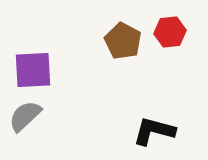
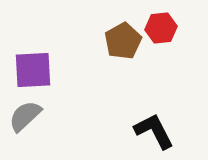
red hexagon: moved 9 px left, 4 px up
brown pentagon: rotated 15 degrees clockwise
black L-shape: rotated 48 degrees clockwise
